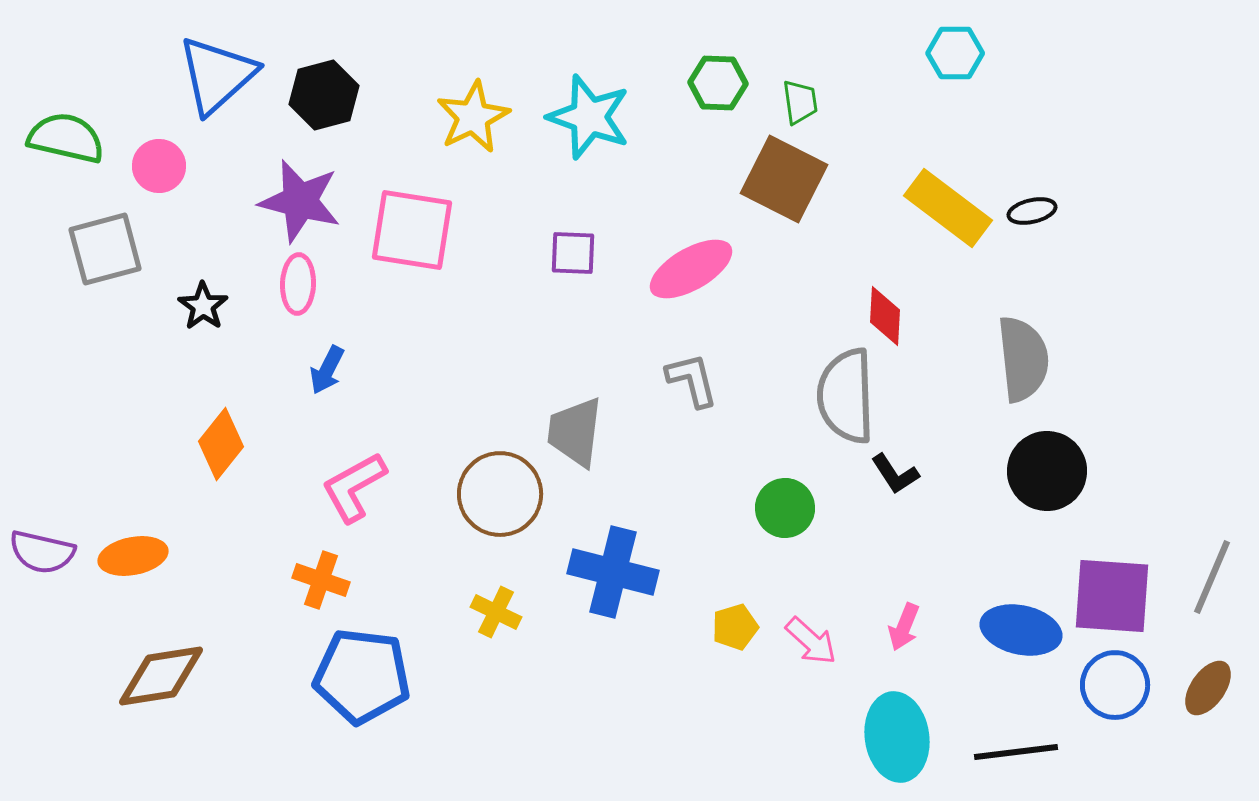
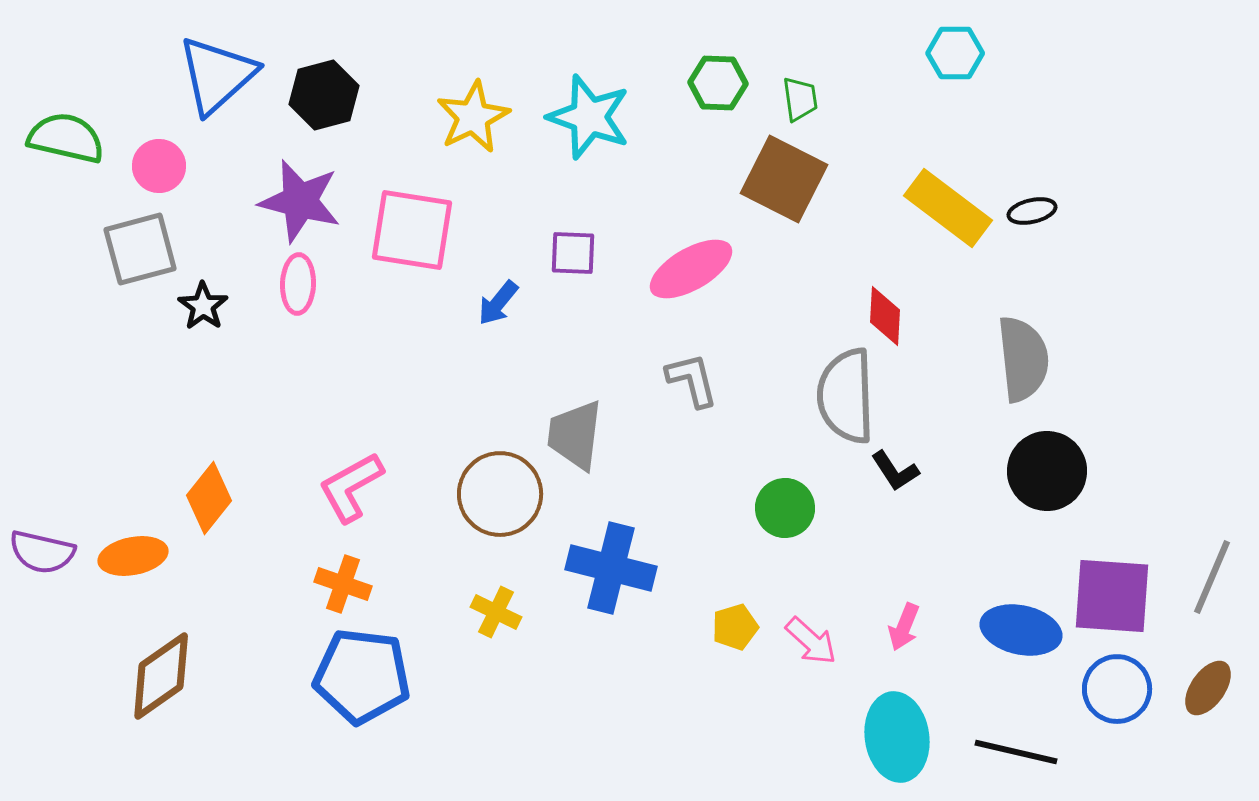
green trapezoid at (800, 102): moved 3 px up
gray square at (105, 249): moved 35 px right
blue arrow at (327, 370): moved 171 px right, 67 px up; rotated 12 degrees clockwise
gray trapezoid at (575, 432): moved 3 px down
orange diamond at (221, 444): moved 12 px left, 54 px down
black L-shape at (895, 474): moved 3 px up
pink L-shape at (354, 487): moved 3 px left
blue cross at (613, 572): moved 2 px left, 4 px up
orange cross at (321, 580): moved 22 px right, 4 px down
brown diamond at (161, 676): rotated 26 degrees counterclockwise
blue circle at (1115, 685): moved 2 px right, 4 px down
black line at (1016, 752): rotated 20 degrees clockwise
